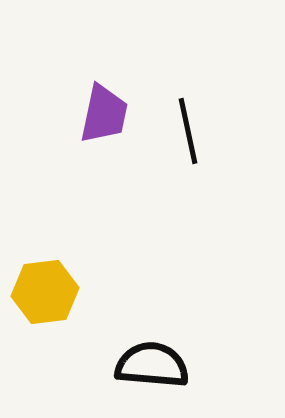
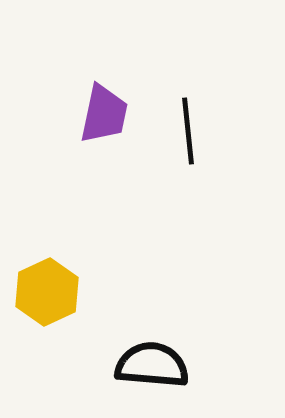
black line: rotated 6 degrees clockwise
yellow hexagon: moved 2 px right; rotated 18 degrees counterclockwise
